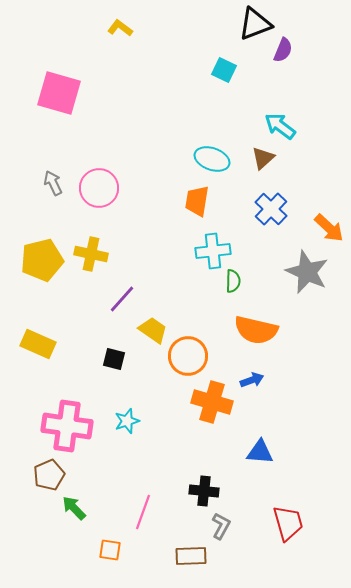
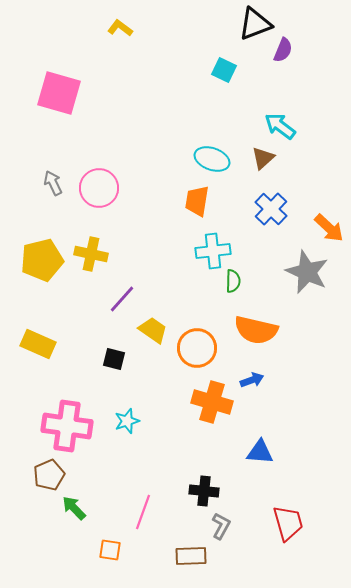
orange circle: moved 9 px right, 8 px up
